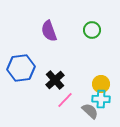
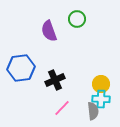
green circle: moved 15 px left, 11 px up
black cross: rotated 18 degrees clockwise
pink line: moved 3 px left, 8 px down
gray semicircle: moved 3 px right; rotated 42 degrees clockwise
